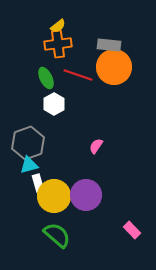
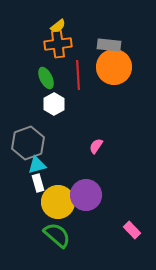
red line: rotated 68 degrees clockwise
cyan triangle: moved 8 px right
yellow circle: moved 4 px right, 6 px down
